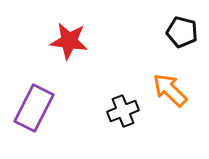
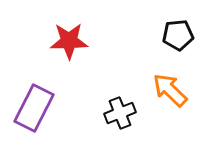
black pentagon: moved 4 px left, 3 px down; rotated 20 degrees counterclockwise
red star: rotated 9 degrees counterclockwise
black cross: moved 3 px left, 2 px down
